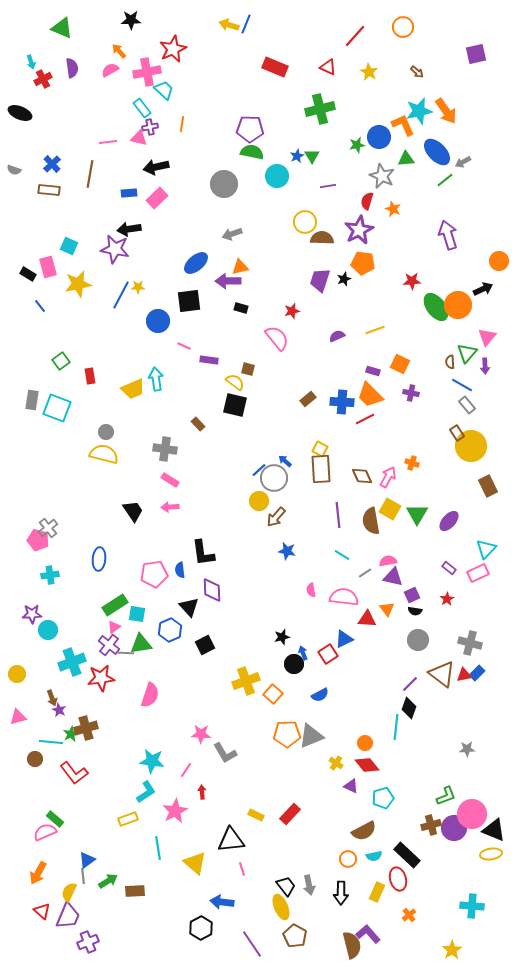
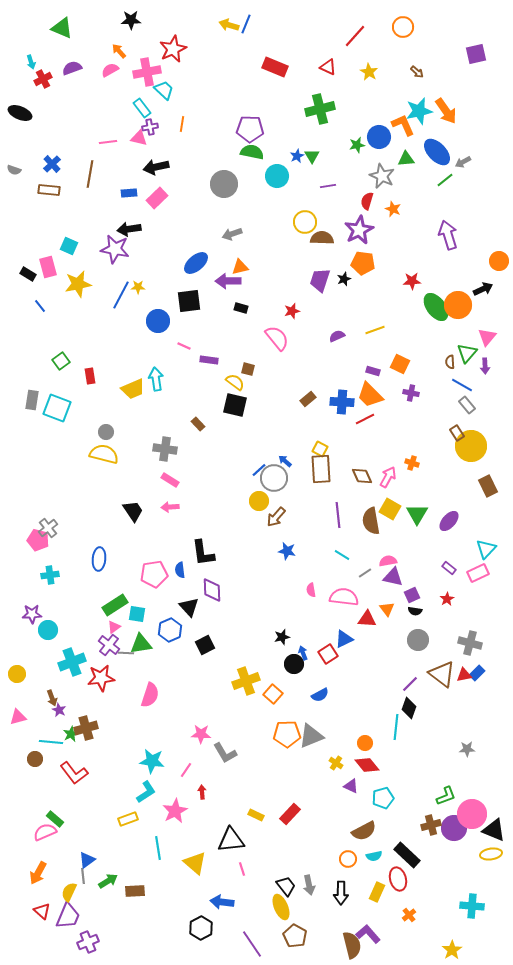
purple semicircle at (72, 68): rotated 102 degrees counterclockwise
